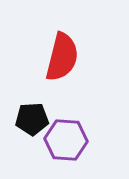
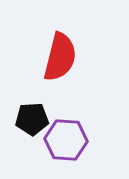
red semicircle: moved 2 px left
